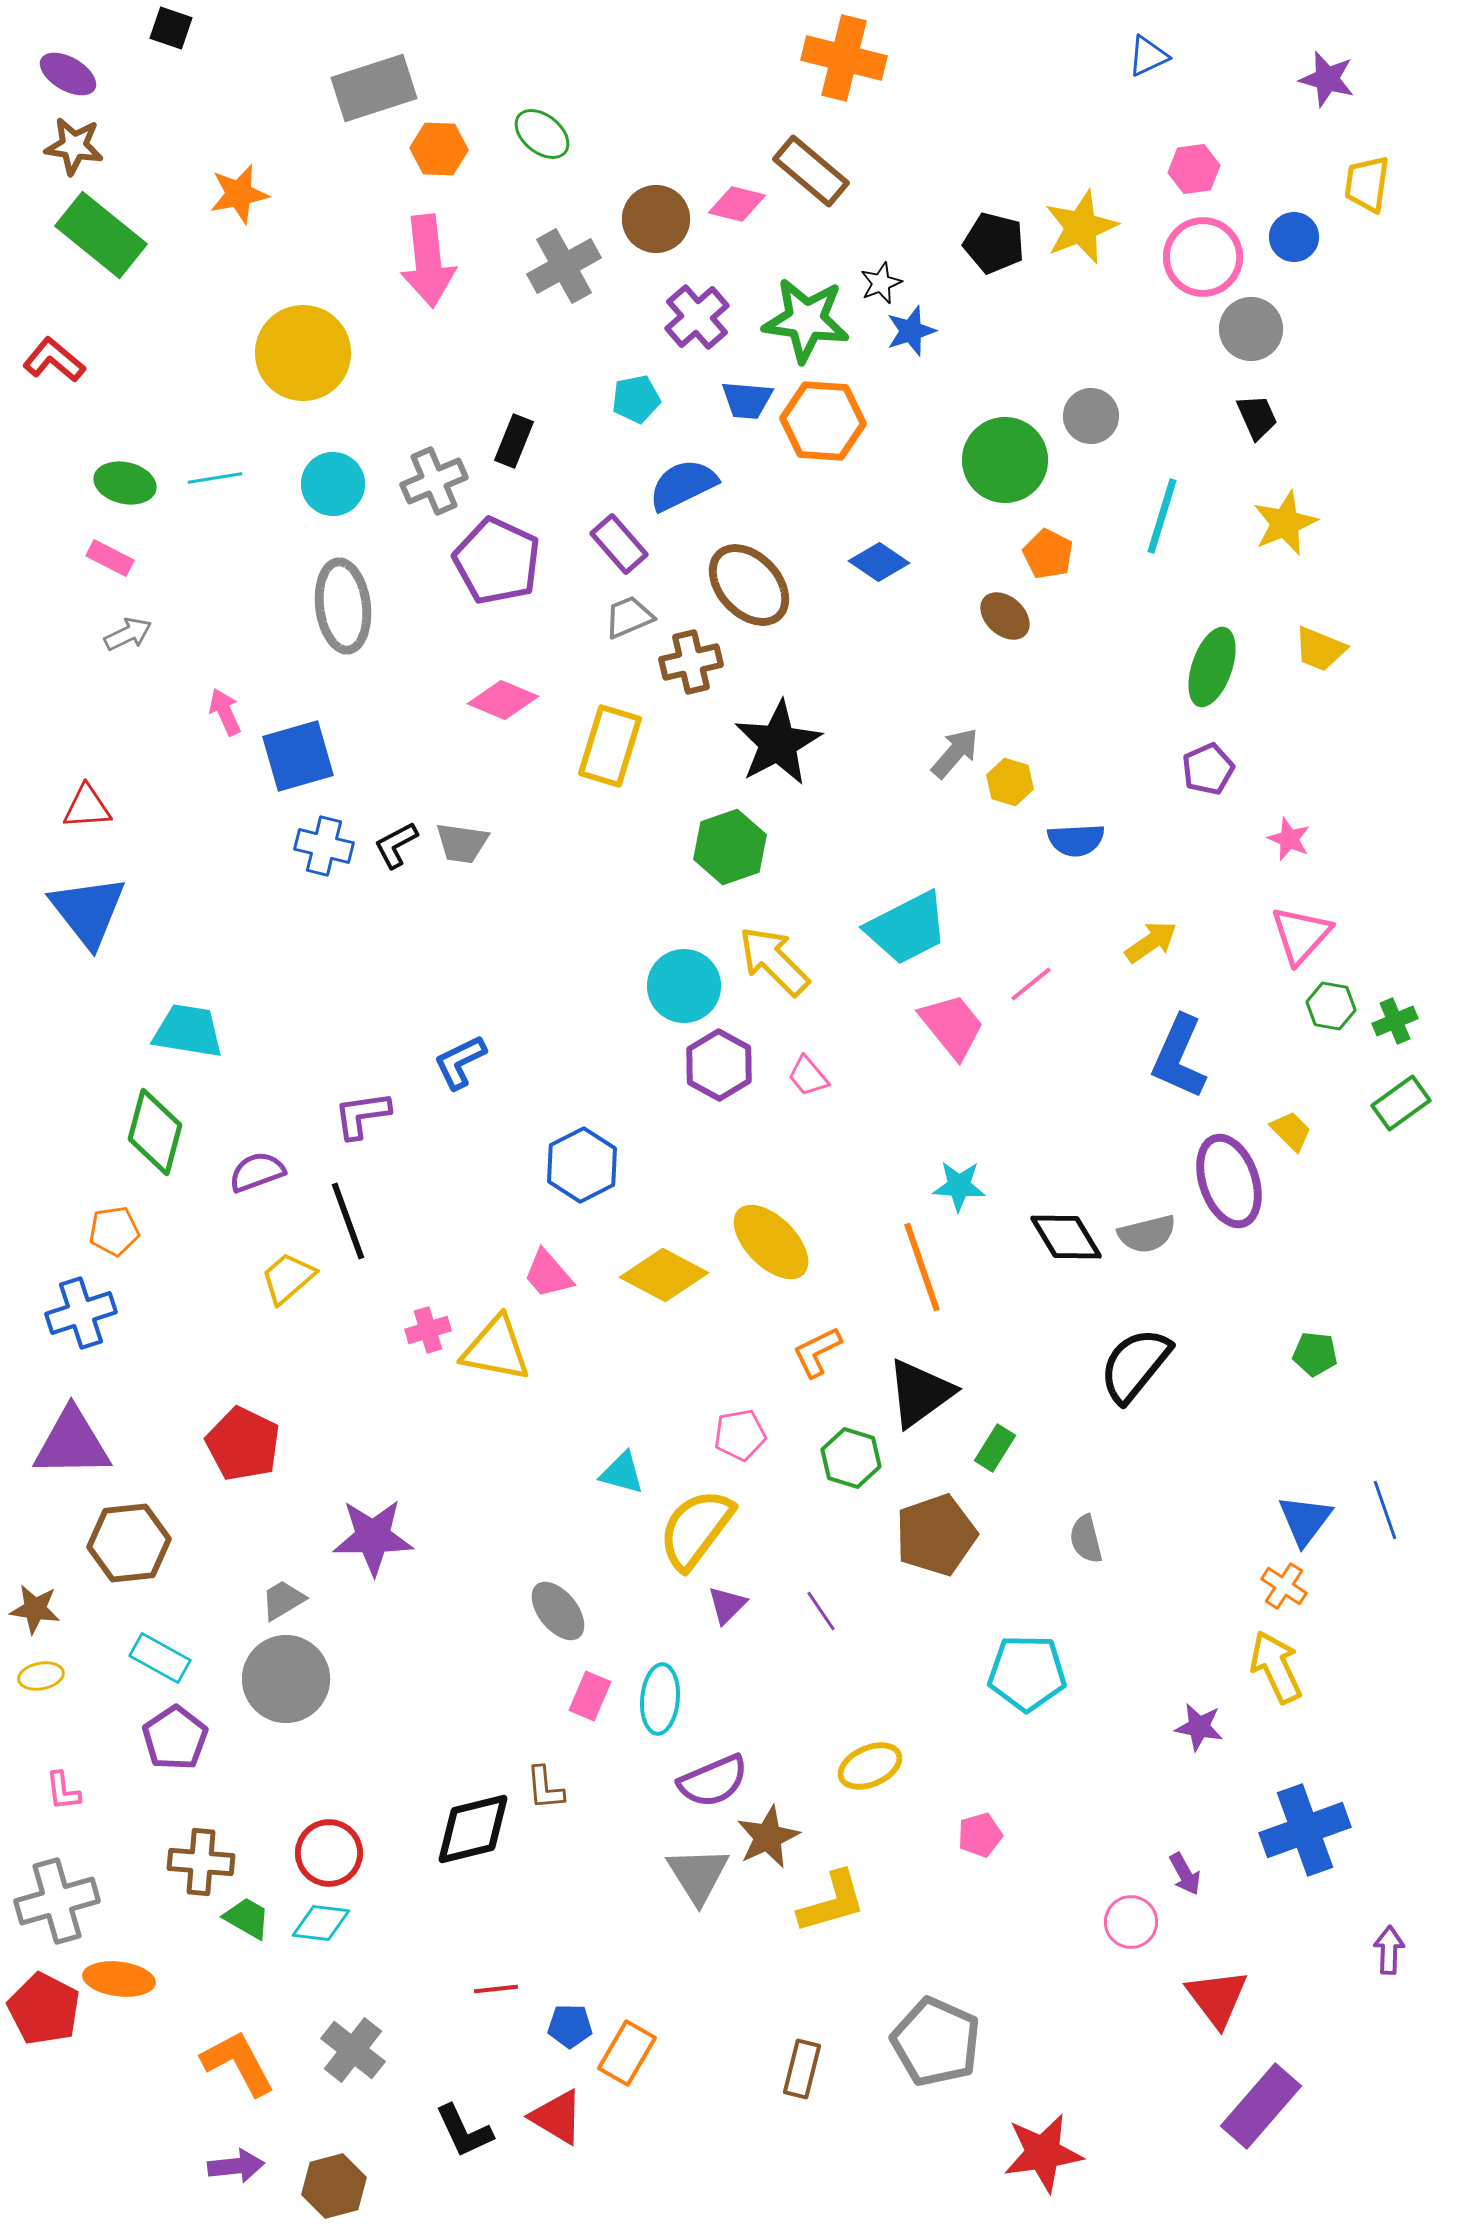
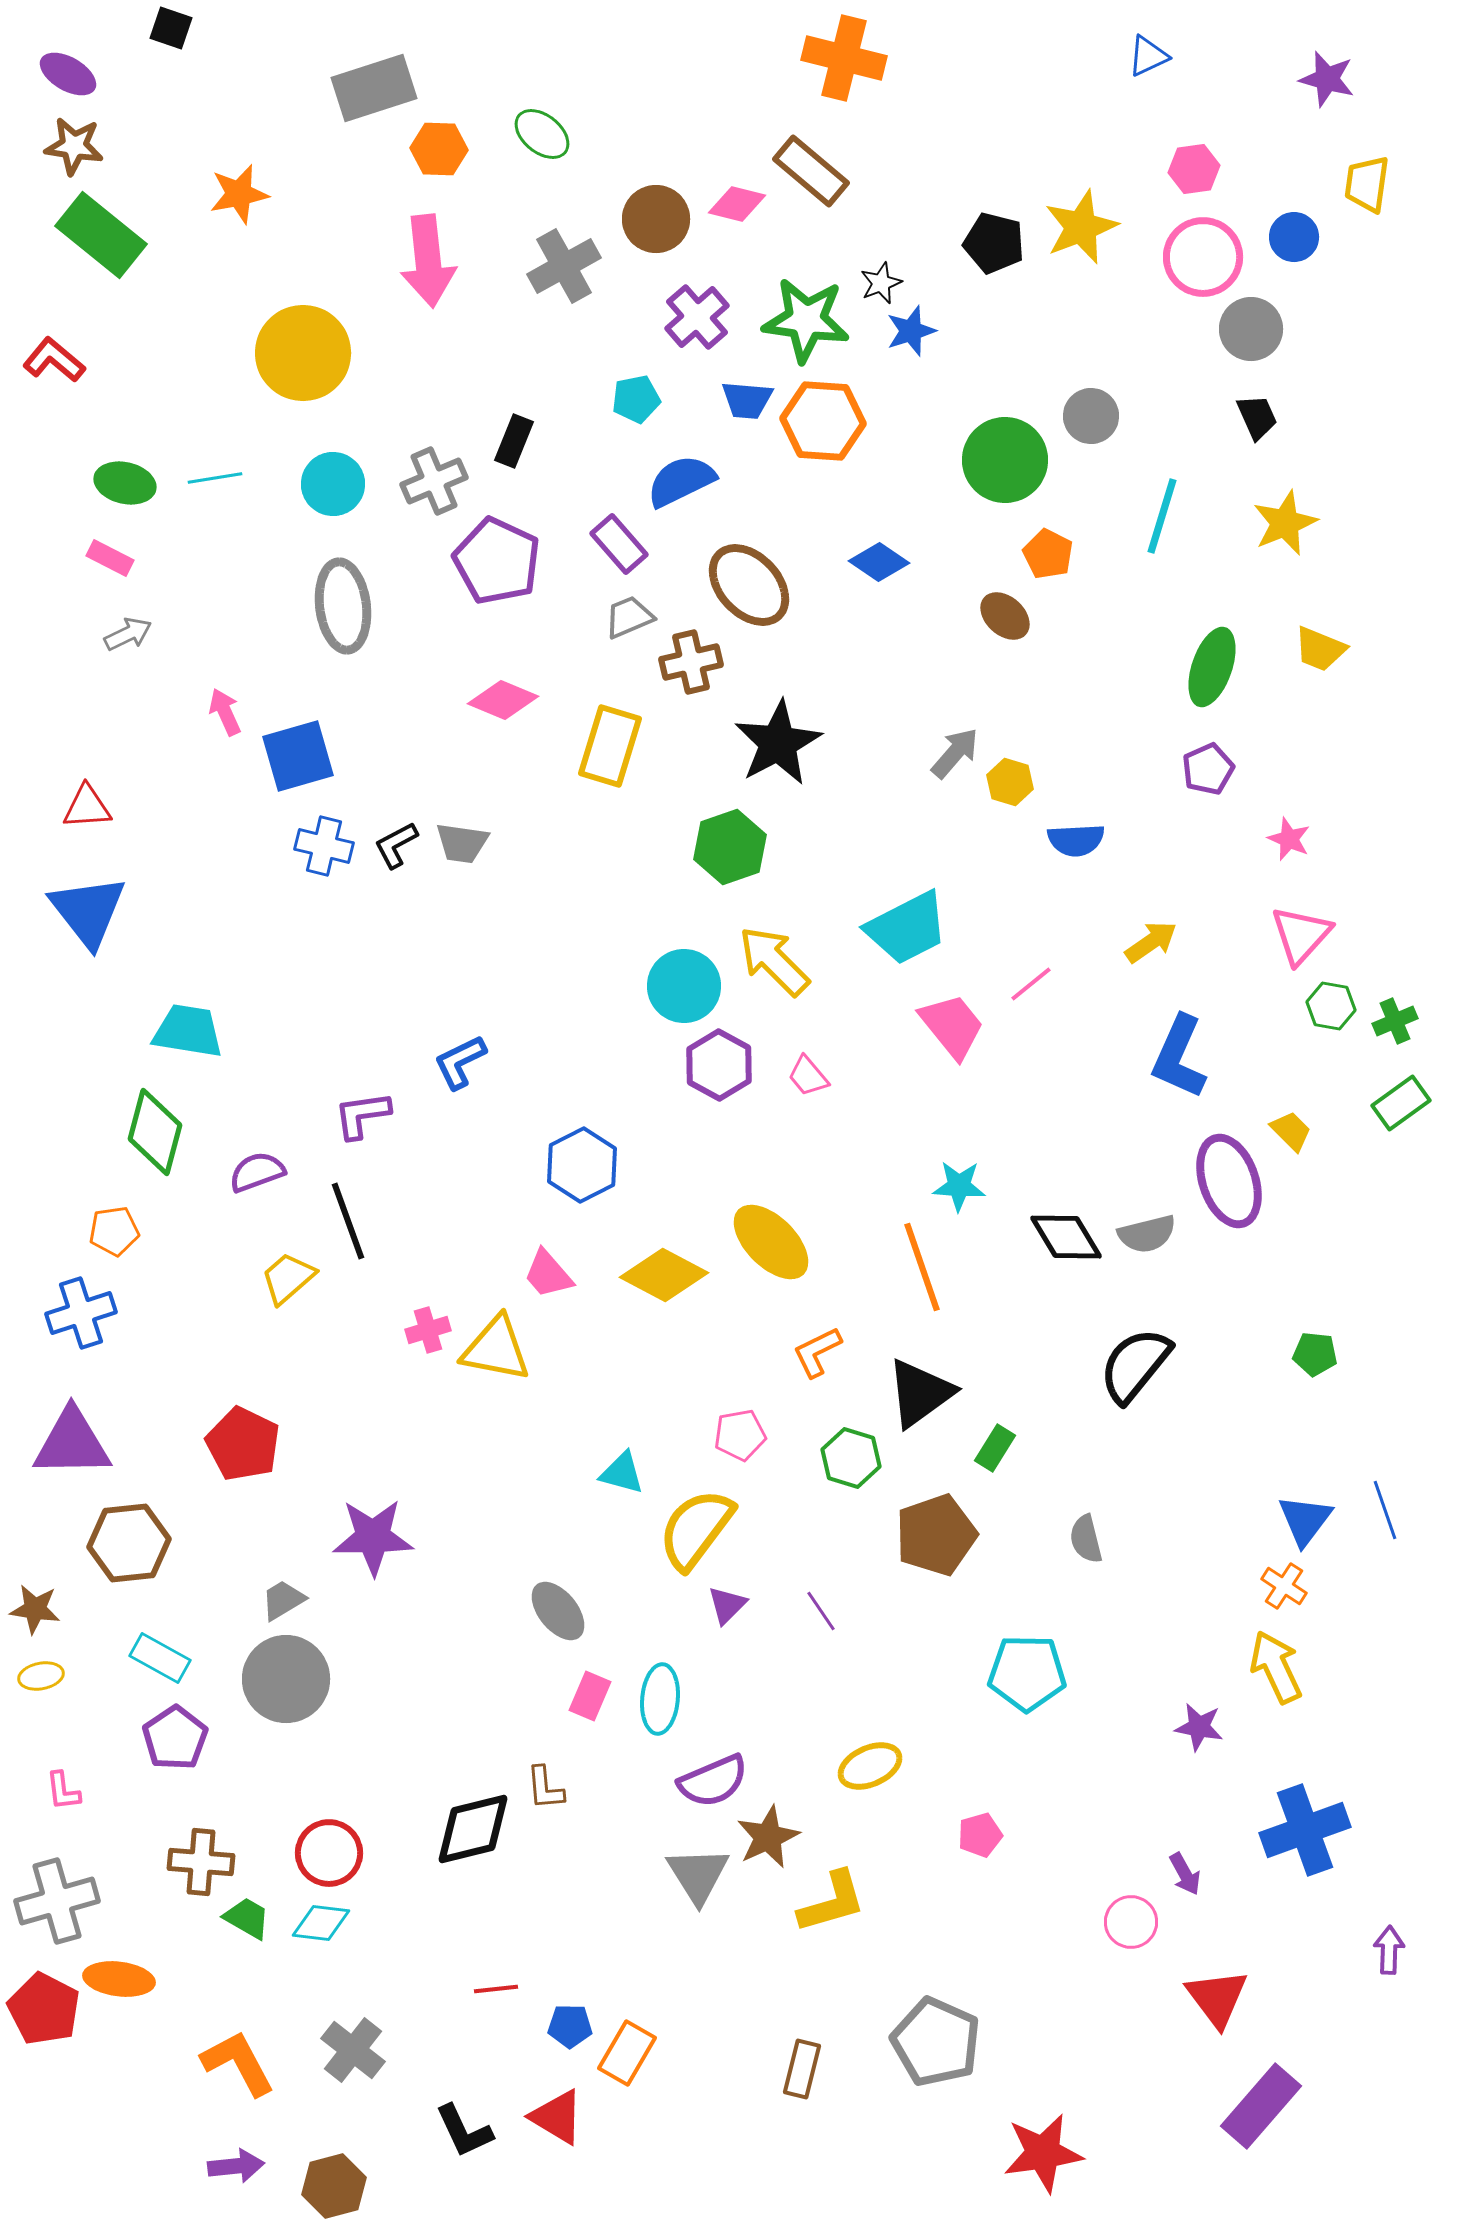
blue semicircle at (683, 485): moved 2 px left, 4 px up
